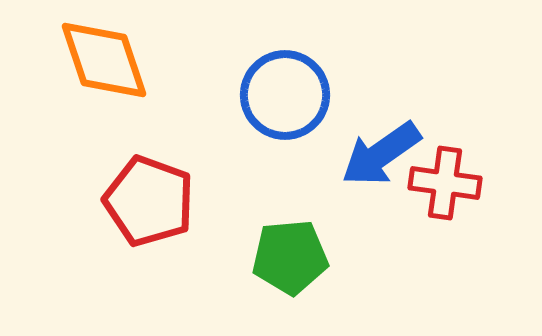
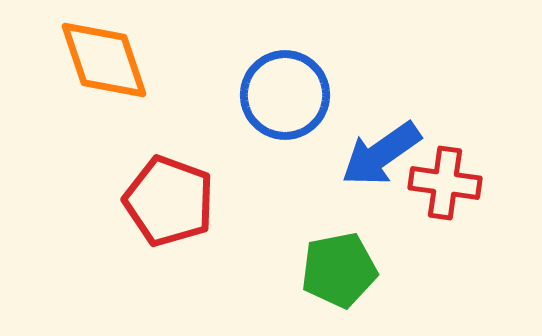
red pentagon: moved 20 px right
green pentagon: moved 49 px right, 13 px down; rotated 6 degrees counterclockwise
